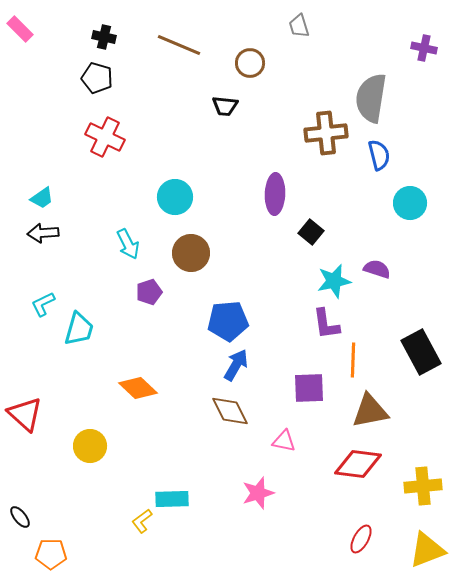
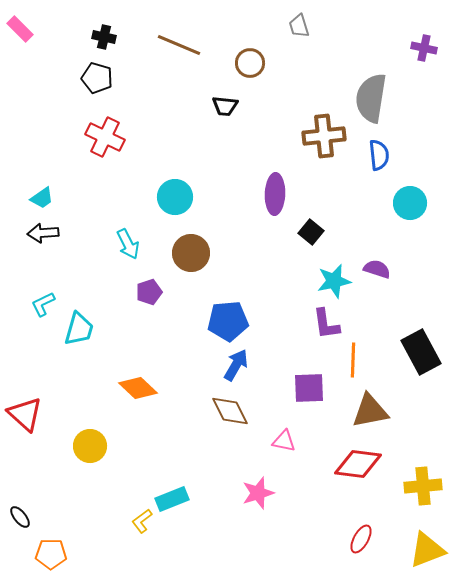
brown cross at (326, 133): moved 2 px left, 3 px down
blue semicircle at (379, 155): rotated 8 degrees clockwise
cyan rectangle at (172, 499): rotated 20 degrees counterclockwise
